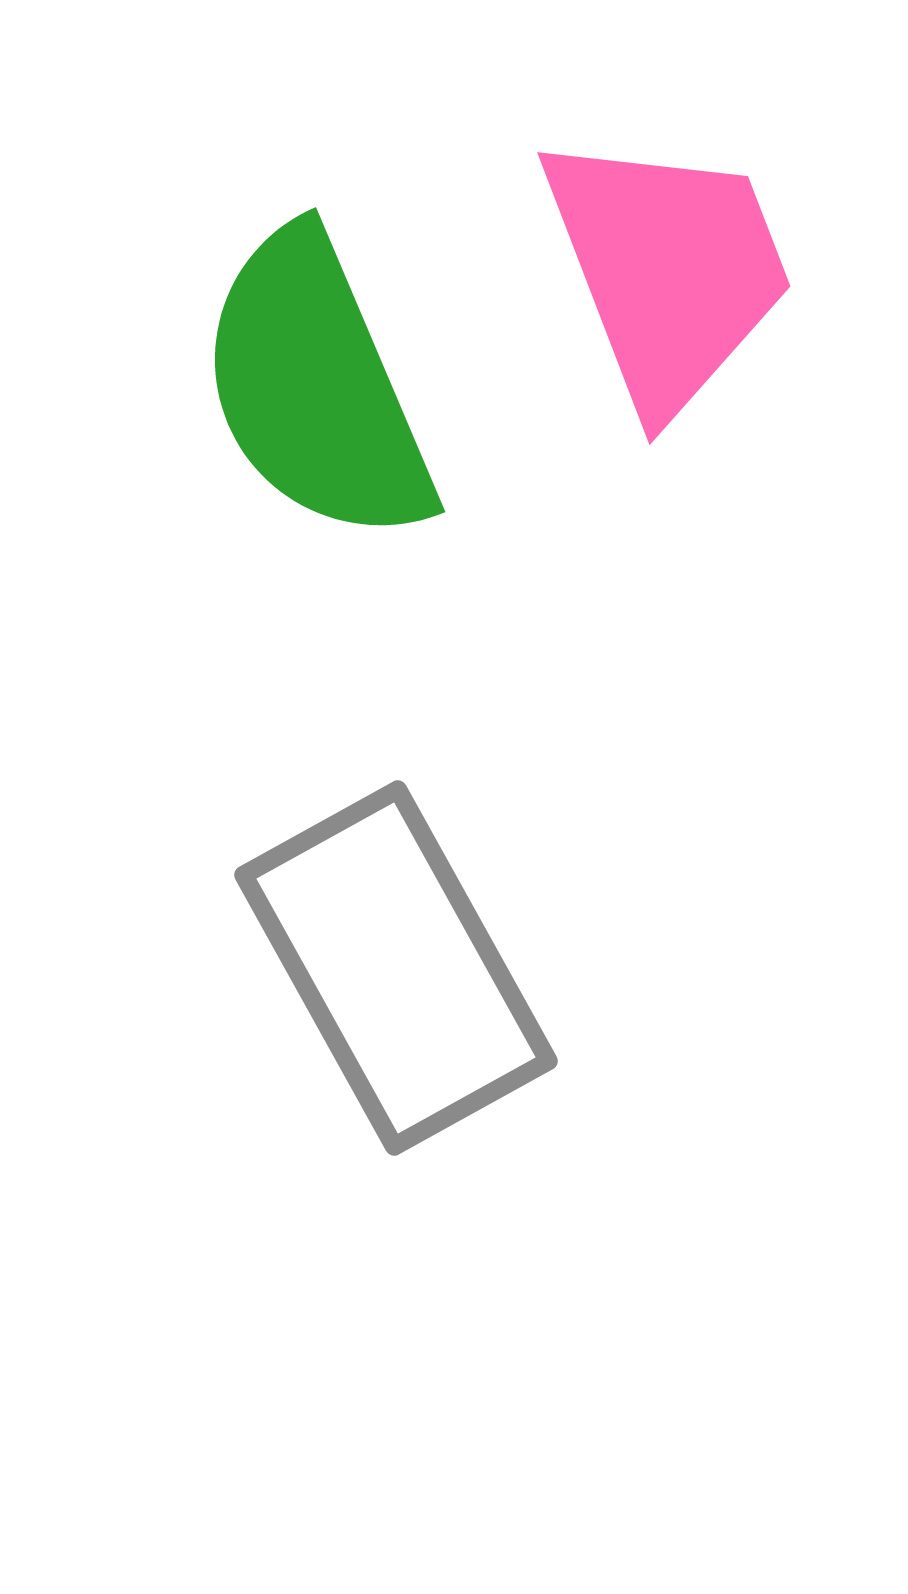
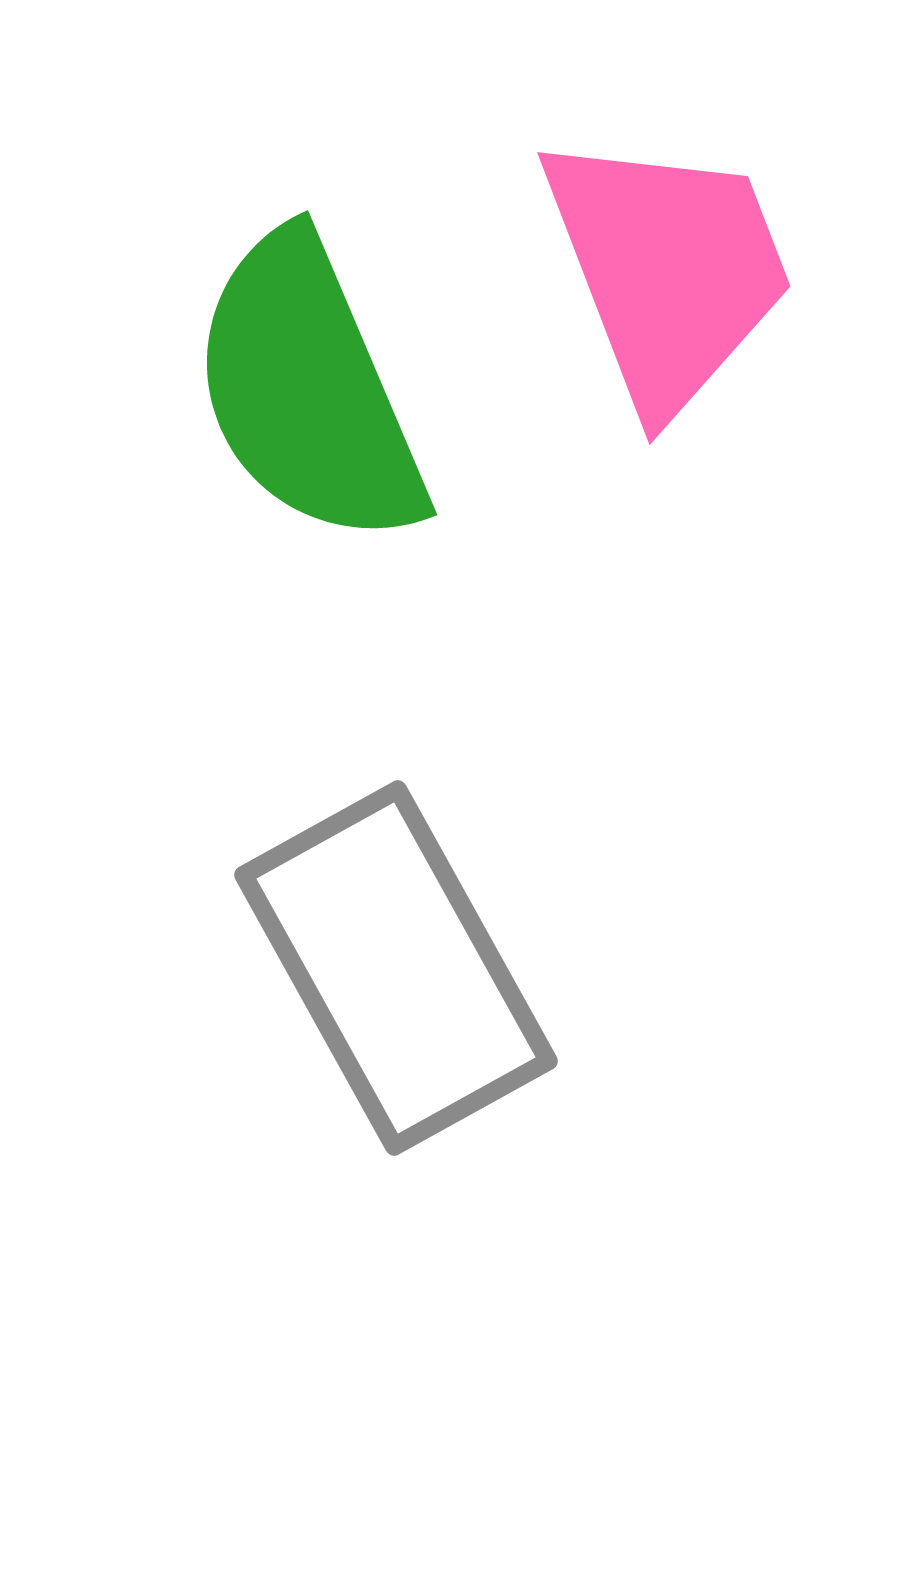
green semicircle: moved 8 px left, 3 px down
